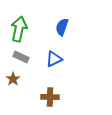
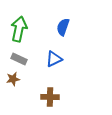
blue semicircle: moved 1 px right
gray rectangle: moved 2 px left, 2 px down
brown star: rotated 24 degrees clockwise
